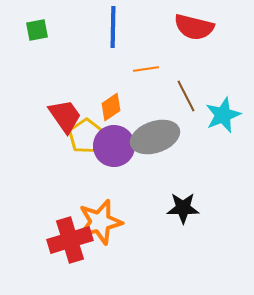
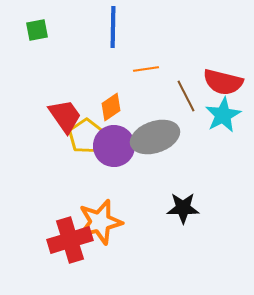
red semicircle: moved 29 px right, 55 px down
cyan star: rotated 6 degrees counterclockwise
